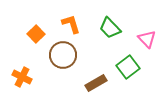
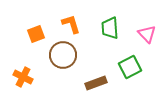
green trapezoid: rotated 40 degrees clockwise
orange square: rotated 24 degrees clockwise
pink triangle: moved 5 px up
green square: moved 2 px right; rotated 10 degrees clockwise
orange cross: moved 1 px right
brown rectangle: rotated 10 degrees clockwise
